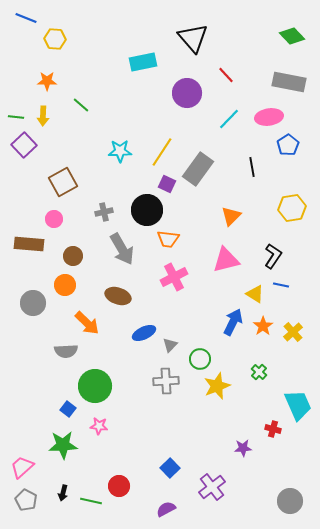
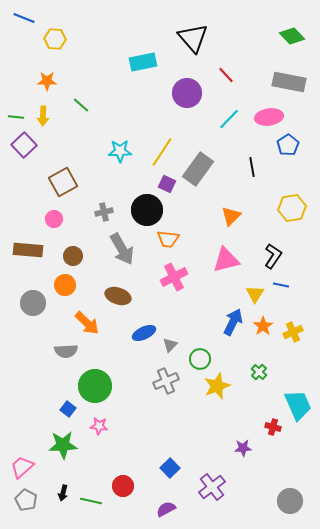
blue line at (26, 18): moved 2 px left
brown rectangle at (29, 244): moved 1 px left, 6 px down
yellow triangle at (255, 294): rotated 30 degrees clockwise
yellow cross at (293, 332): rotated 18 degrees clockwise
gray cross at (166, 381): rotated 20 degrees counterclockwise
red cross at (273, 429): moved 2 px up
red circle at (119, 486): moved 4 px right
